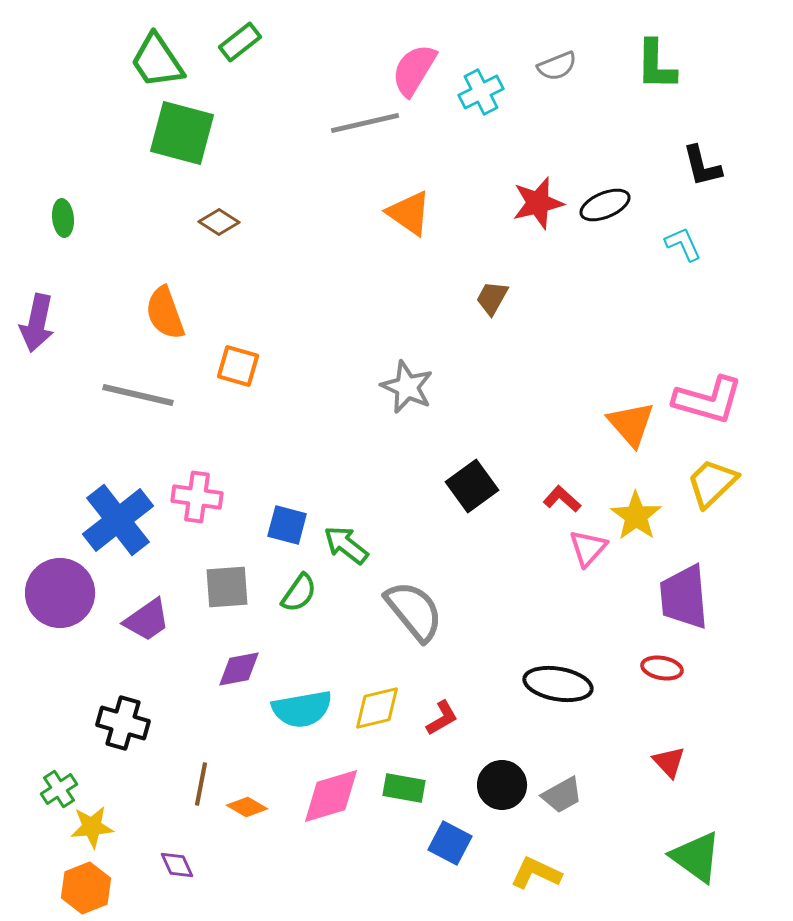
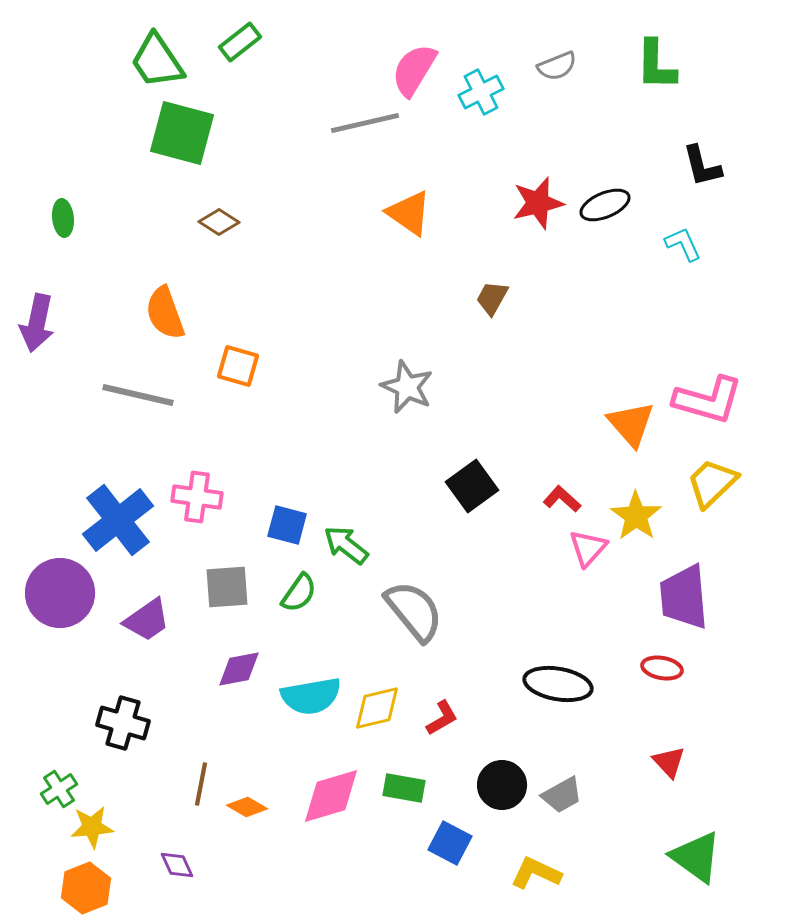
cyan semicircle at (302, 709): moved 9 px right, 13 px up
